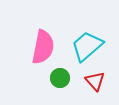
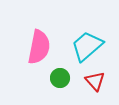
pink semicircle: moved 4 px left
